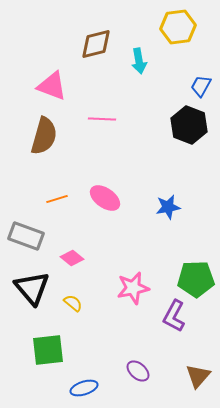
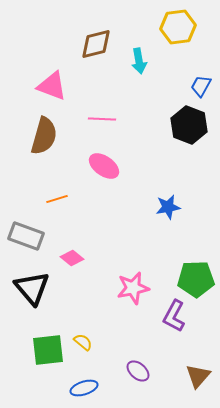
pink ellipse: moved 1 px left, 32 px up
yellow semicircle: moved 10 px right, 39 px down
